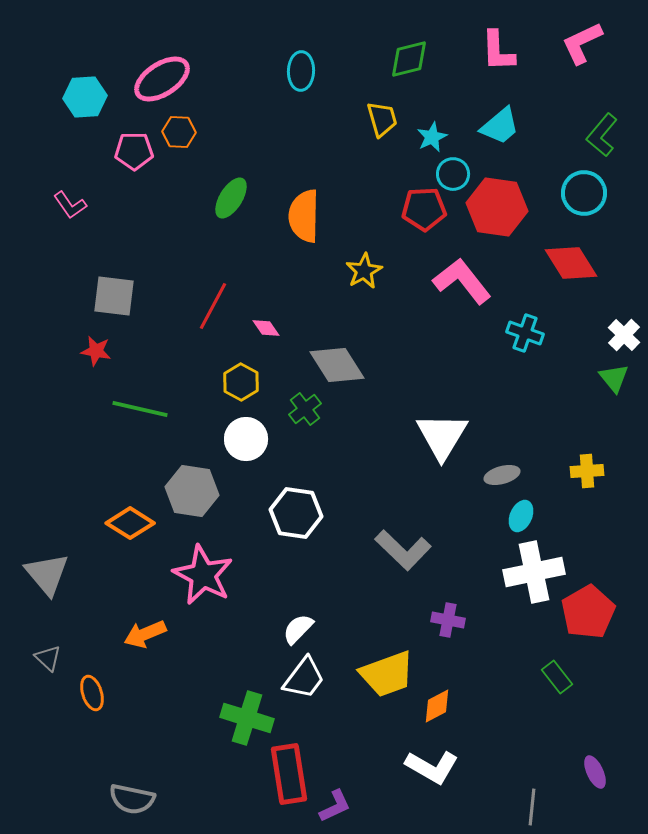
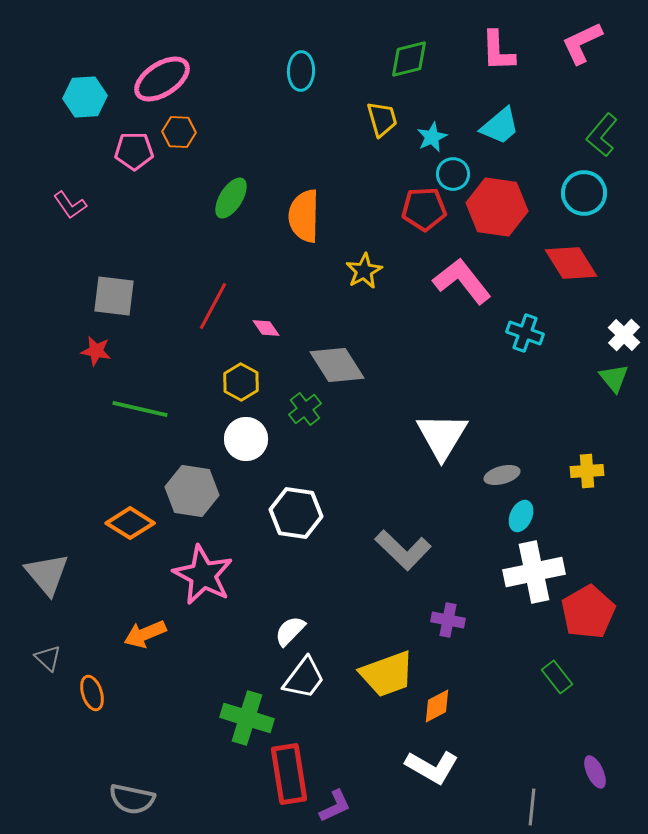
white semicircle at (298, 629): moved 8 px left, 2 px down
